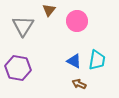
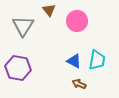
brown triangle: rotated 16 degrees counterclockwise
